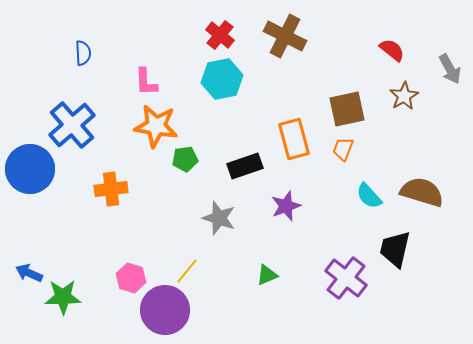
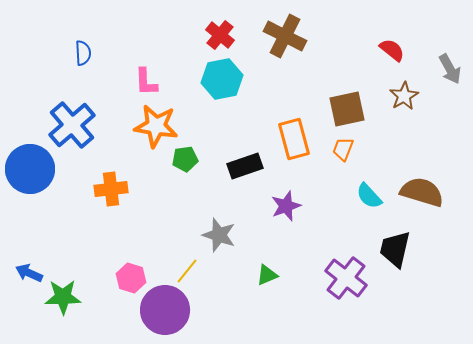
gray star: moved 17 px down
